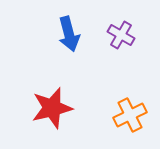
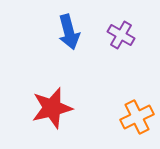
blue arrow: moved 2 px up
orange cross: moved 7 px right, 2 px down
